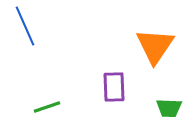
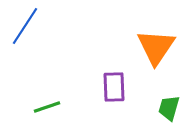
blue line: rotated 57 degrees clockwise
orange triangle: moved 1 px right, 1 px down
green trapezoid: rotated 104 degrees clockwise
